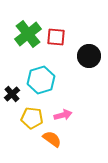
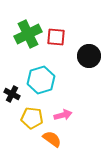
green cross: rotated 12 degrees clockwise
black cross: rotated 21 degrees counterclockwise
